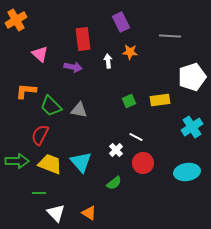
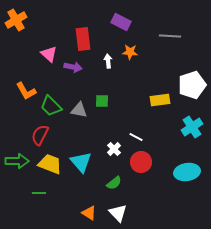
purple rectangle: rotated 36 degrees counterclockwise
pink triangle: moved 9 px right
white pentagon: moved 8 px down
orange L-shape: rotated 125 degrees counterclockwise
green square: moved 27 px left; rotated 24 degrees clockwise
white cross: moved 2 px left, 1 px up
red circle: moved 2 px left, 1 px up
white triangle: moved 62 px right
